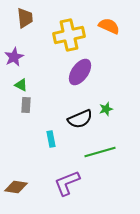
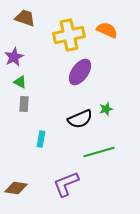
brown trapezoid: rotated 65 degrees counterclockwise
orange semicircle: moved 2 px left, 4 px down
green triangle: moved 1 px left, 3 px up
gray rectangle: moved 2 px left, 1 px up
cyan rectangle: moved 10 px left; rotated 21 degrees clockwise
green line: moved 1 px left
purple L-shape: moved 1 px left, 1 px down
brown diamond: moved 1 px down
